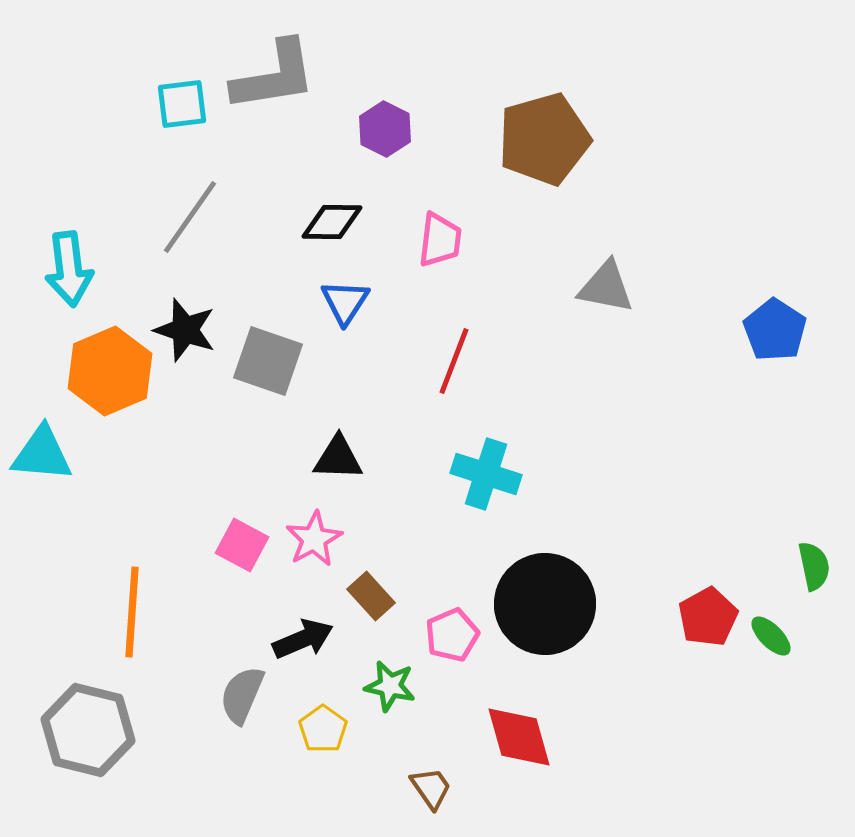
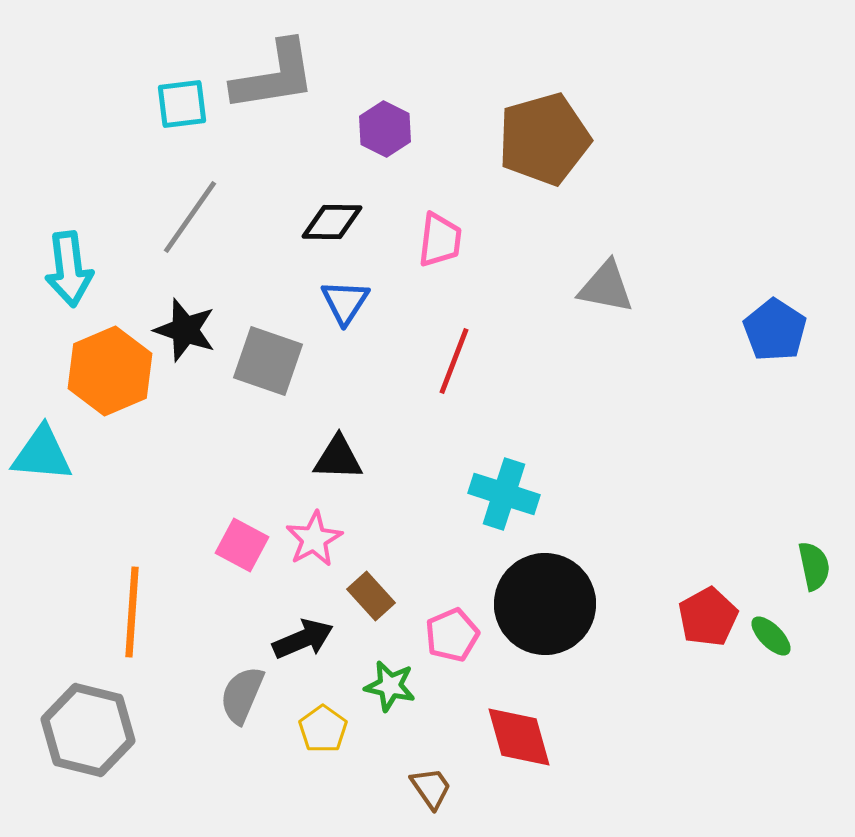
cyan cross: moved 18 px right, 20 px down
